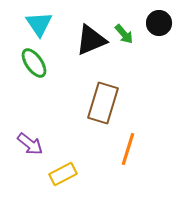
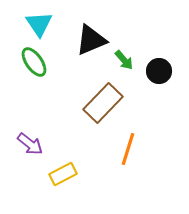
black circle: moved 48 px down
green arrow: moved 26 px down
green ellipse: moved 1 px up
brown rectangle: rotated 27 degrees clockwise
